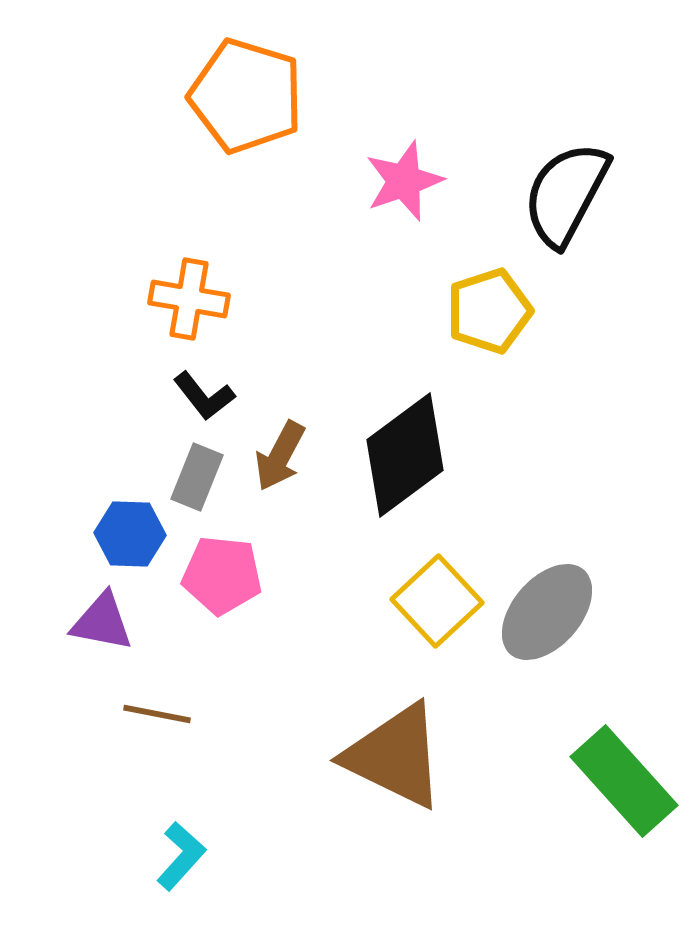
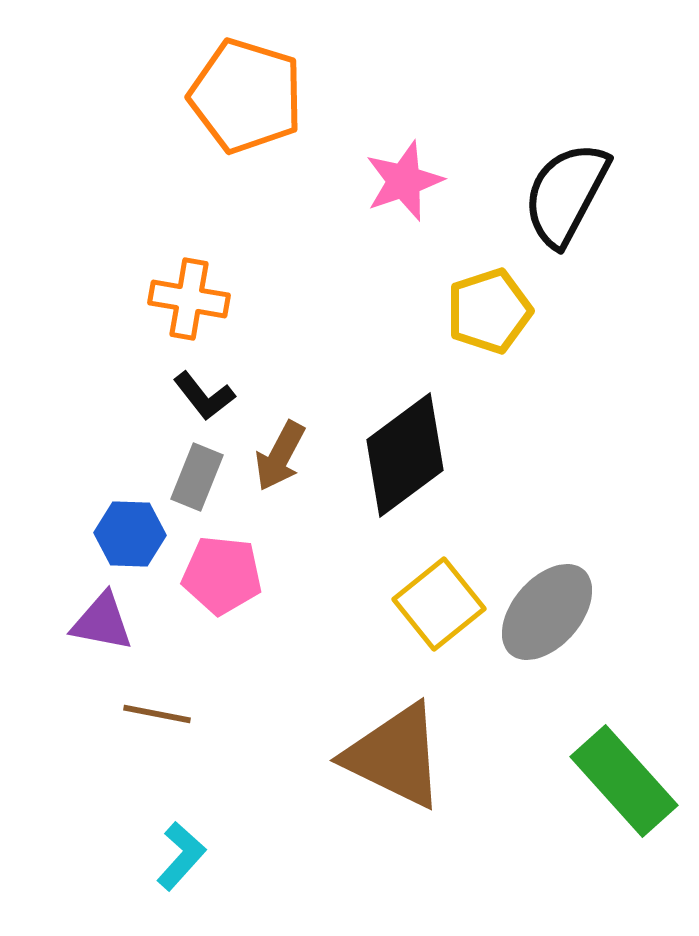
yellow square: moved 2 px right, 3 px down; rotated 4 degrees clockwise
